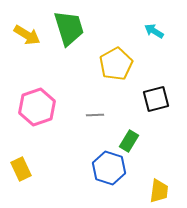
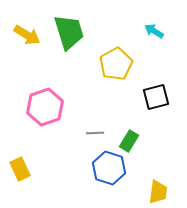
green trapezoid: moved 4 px down
black square: moved 2 px up
pink hexagon: moved 8 px right
gray line: moved 18 px down
yellow rectangle: moved 1 px left
yellow trapezoid: moved 1 px left, 1 px down
